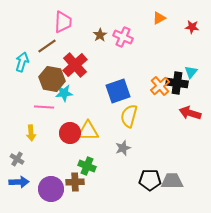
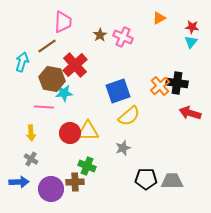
cyan triangle: moved 30 px up
yellow semicircle: rotated 145 degrees counterclockwise
gray cross: moved 14 px right
black pentagon: moved 4 px left, 1 px up
